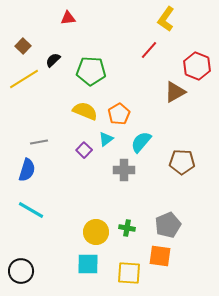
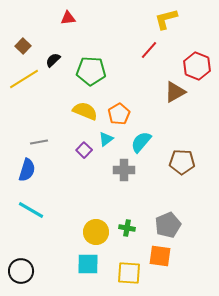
yellow L-shape: rotated 40 degrees clockwise
